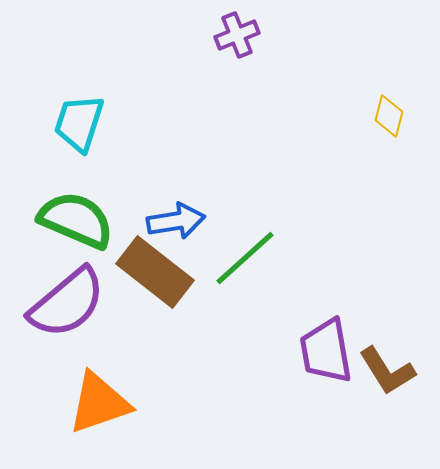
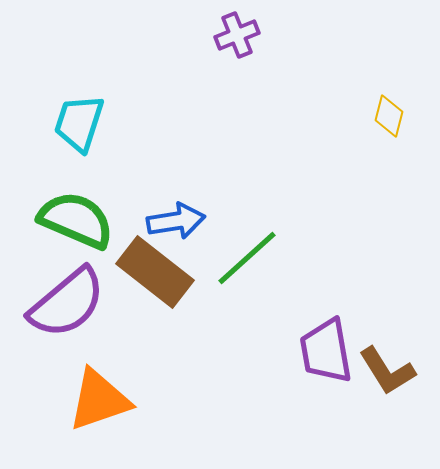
green line: moved 2 px right
orange triangle: moved 3 px up
